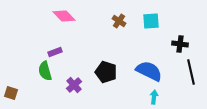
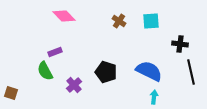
green semicircle: rotated 12 degrees counterclockwise
